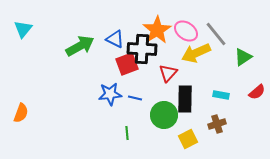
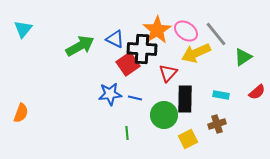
red square: moved 1 px right; rotated 15 degrees counterclockwise
